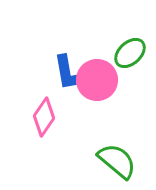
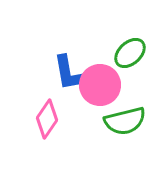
pink circle: moved 3 px right, 5 px down
pink diamond: moved 3 px right, 2 px down
green semicircle: moved 8 px right, 40 px up; rotated 126 degrees clockwise
